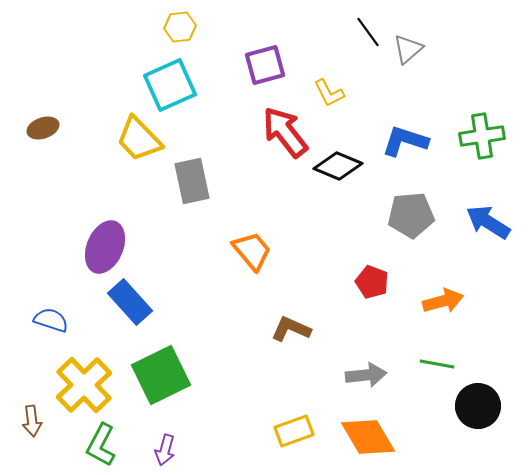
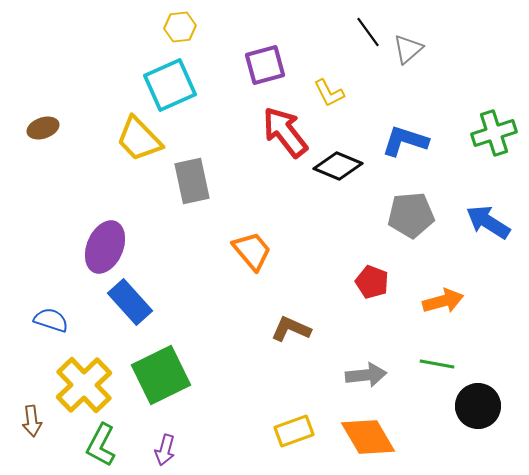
green cross: moved 12 px right, 3 px up; rotated 9 degrees counterclockwise
